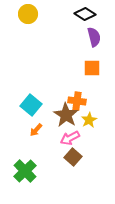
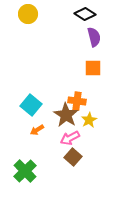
orange square: moved 1 px right
orange arrow: moved 1 px right; rotated 16 degrees clockwise
